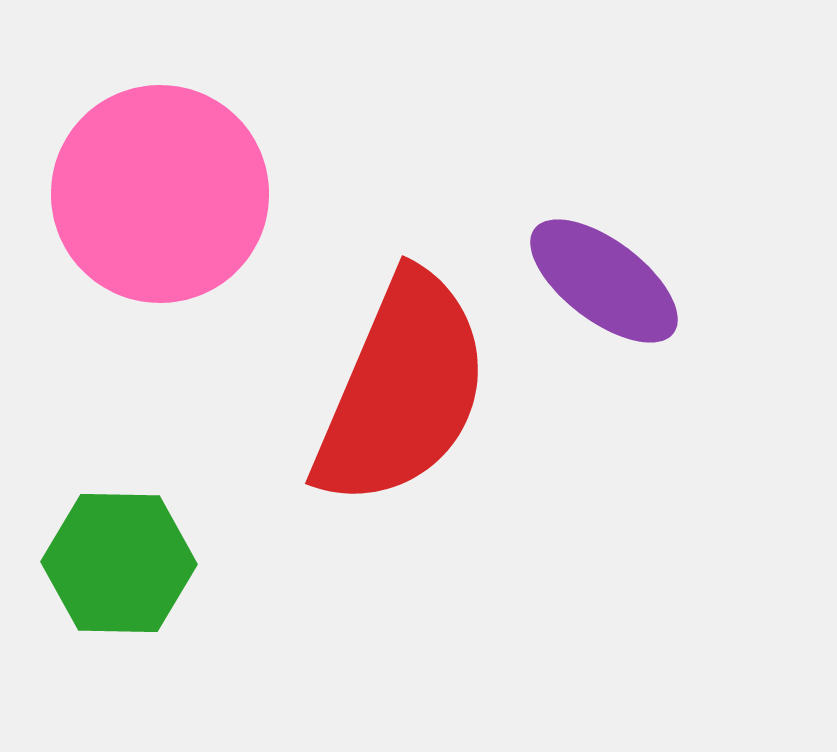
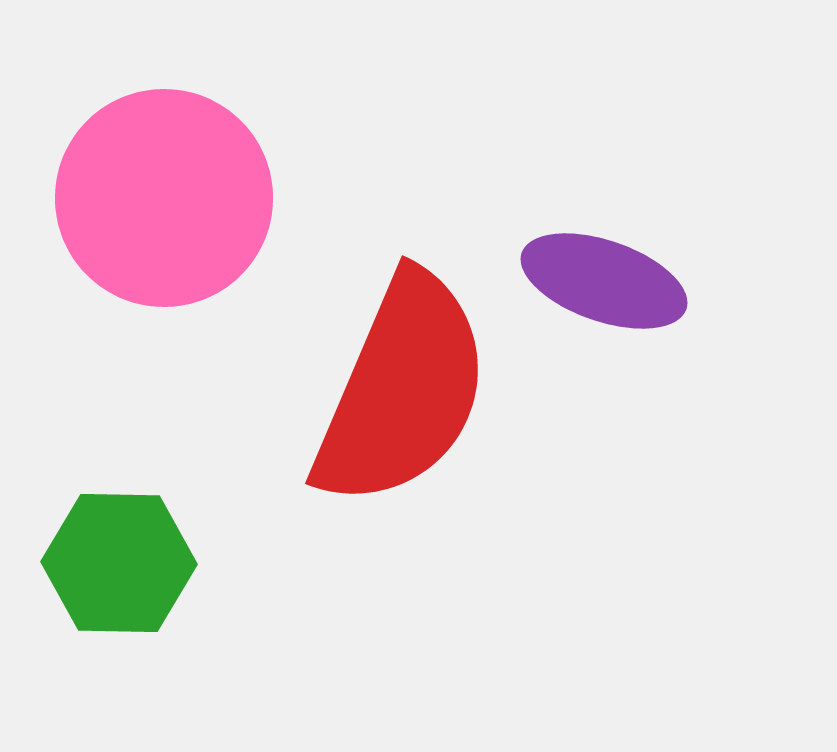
pink circle: moved 4 px right, 4 px down
purple ellipse: rotated 18 degrees counterclockwise
